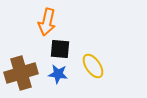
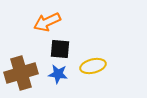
orange arrow: rotated 52 degrees clockwise
yellow ellipse: rotated 70 degrees counterclockwise
